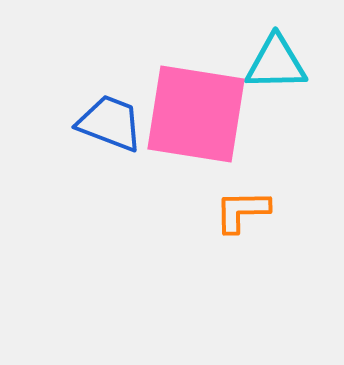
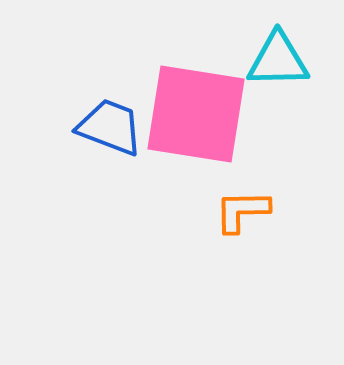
cyan triangle: moved 2 px right, 3 px up
blue trapezoid: moved 4 px down
